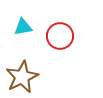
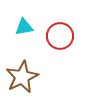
cyan triangle: moved 1 px right
